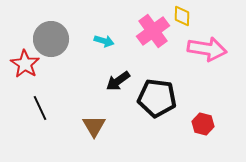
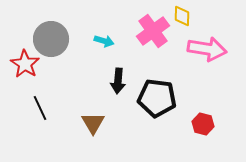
black arrow: rotated 50 degrees counterclockwise
brown triangle: moved 1 px left, 3 px up
